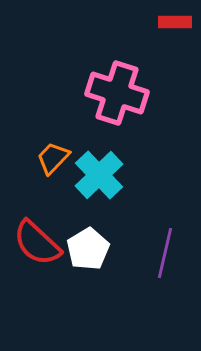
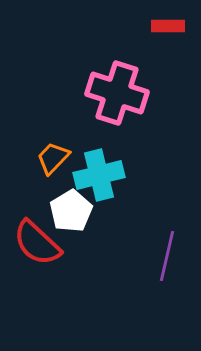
red rectangle: moved 7 px left, 4 px down
cyan cross: rotated 30 degrees clockwise
white pentagon: moved 17 px left, 38 px up
purple line: moved 2 px right, 3 px down
